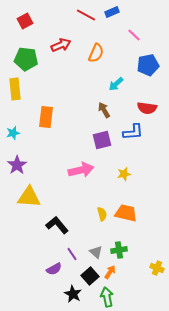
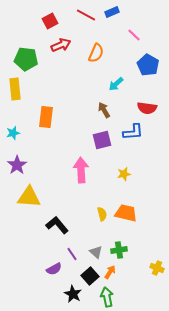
red square: moved 25 px right
blue pentagon: rotated 30 degrees counterclockwise
pink arrow: rotated 80 degrees counterclockwise
